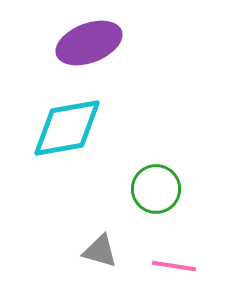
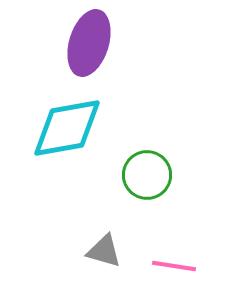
purple ellipse: rotated 52 degrees counterclockwise
green circle: moved 9 px left, 14 px up
gray triangle: moved 4 px right
